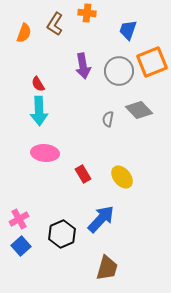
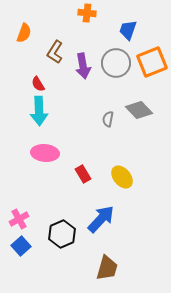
brown L-shape: moved 28 px down
gray circle: moved 3 px left, 8 px up
